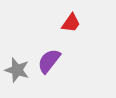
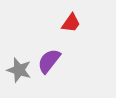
gray star: moved 2 px right
